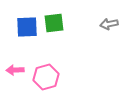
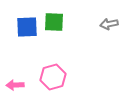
green square: moved 1 px up; rotated 10 degrees clockwise
pink arrow: moved 15 px down
pink hexagon: moved 7 px right
